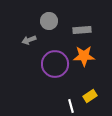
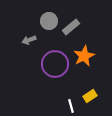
gray rectangle: moved 11 px left, 3 px up; rotated 36 degrees counterclockwise
orange star: rotated 25 degrees counterclockwise
